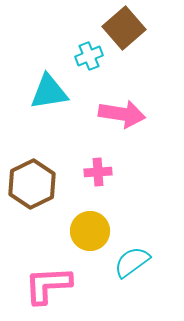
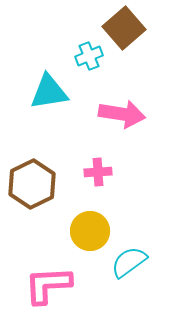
cyan semicircle: moved 3 px left
